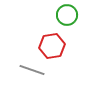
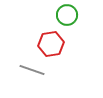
red hexagon: moved 1 px left, 2 px up
